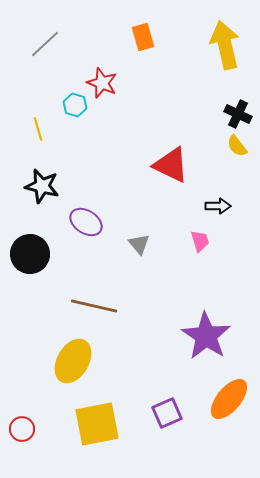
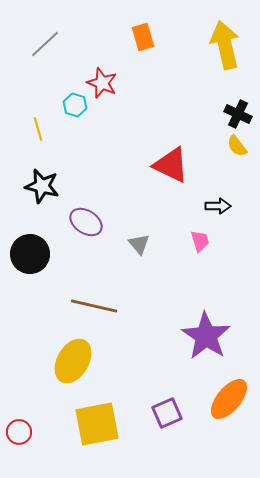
red circle: moved 3 px left, 3 px down
